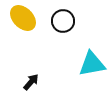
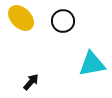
yellow ellipse: moved 2 px left
